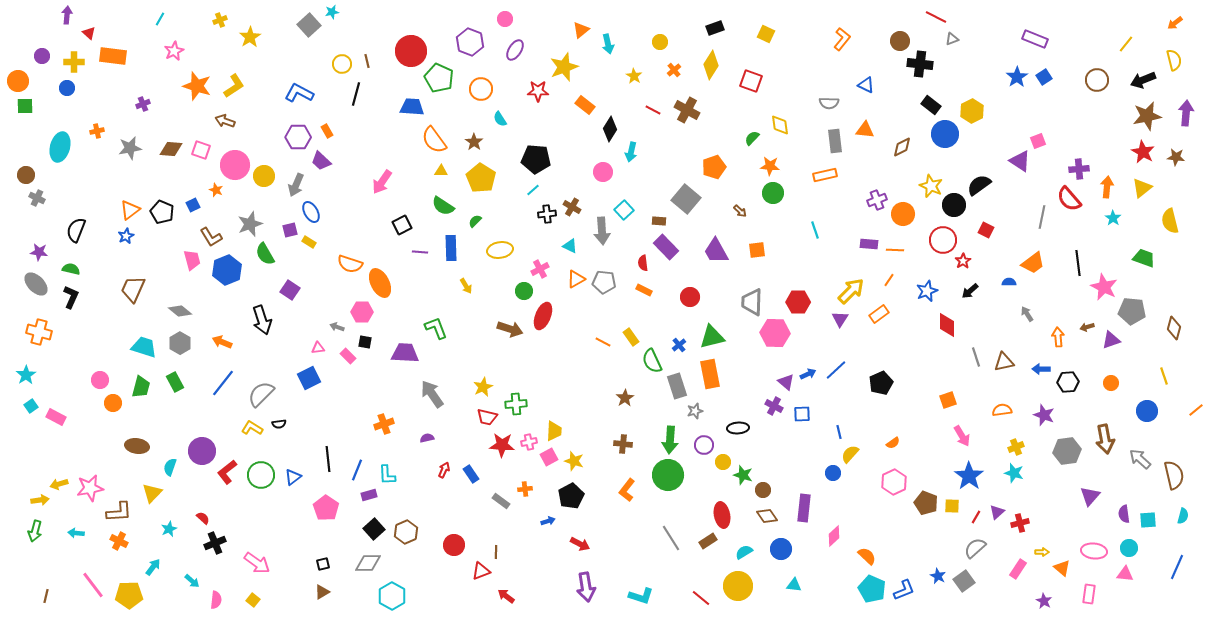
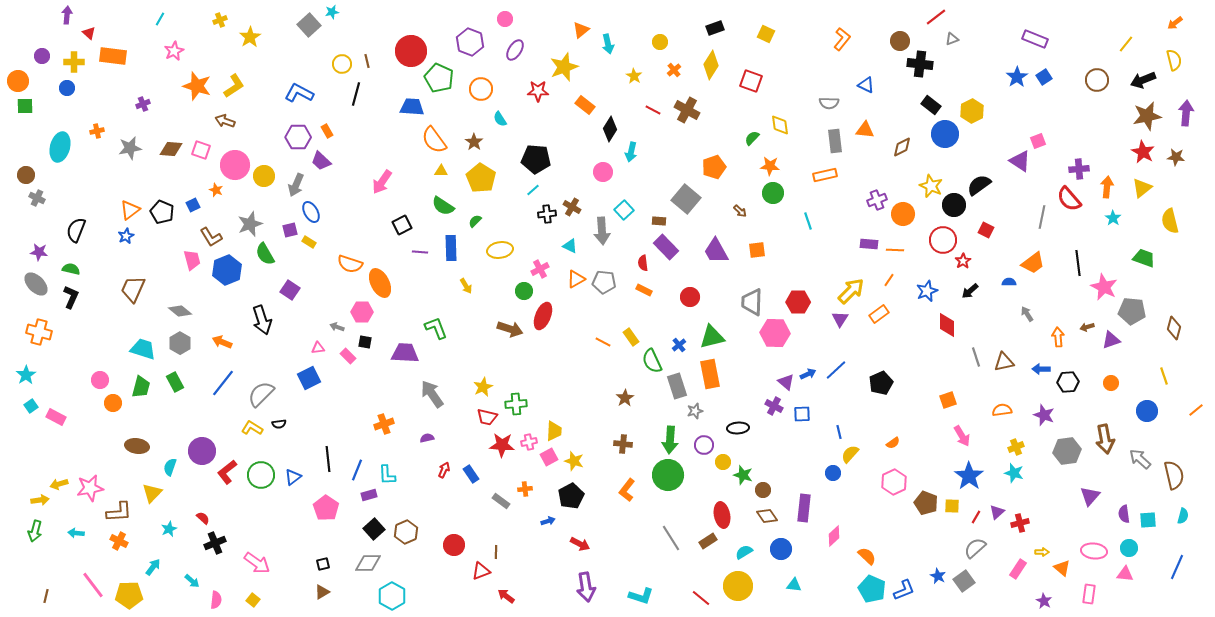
red line at (936, 17): rotated 65 degrees counterclockwise
cyan line at (815, 230): moved 7 px left, 9 px up
cyan trapezoid at (144, 347): moved 1 px left, 2 px down
